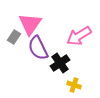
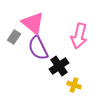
pink triangle: moved 3 px right, 1 px up; rotated 25 degrees counterclockwise
pink arrow: rotated 45 degrees counterclockwise
black cross: moved 1 px left, 3 px down
